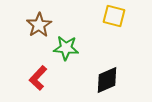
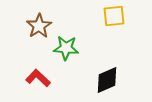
yellow square: rotated 20 degrees counterclockwise
brown star: moved 1 px down
red L-shape: rotated 90 degrees clockwise
